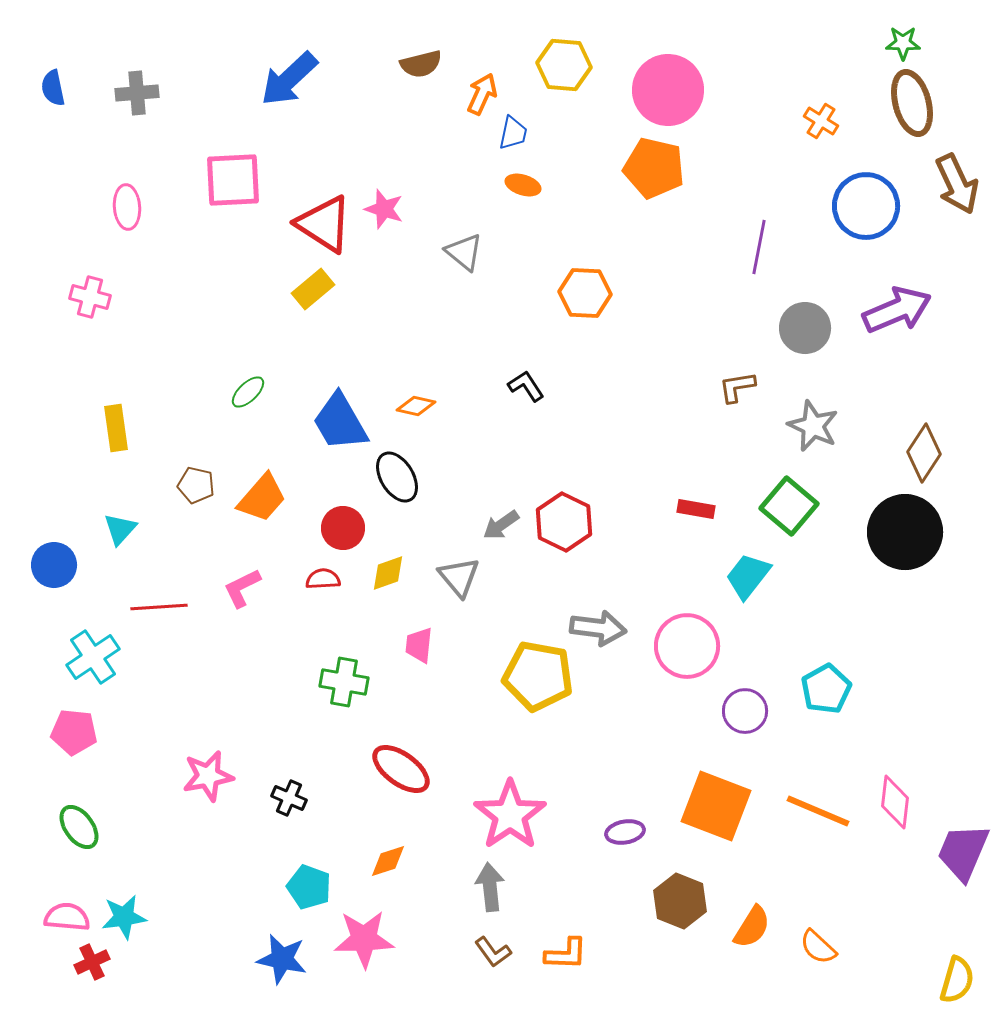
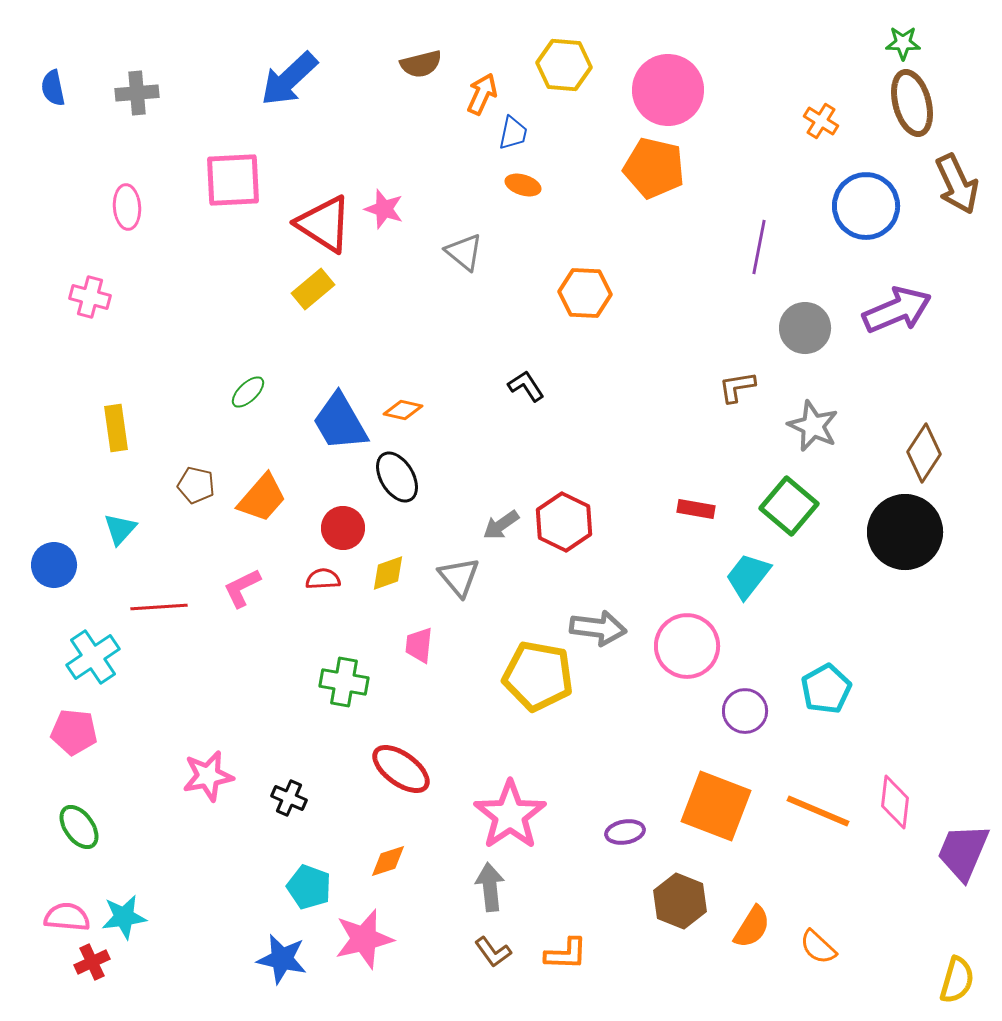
orange diamond at (416, 406): moved 13 px left, 4 px down
pink star at (364, 939): rotated 12 degrees counterclockwise
